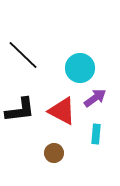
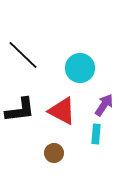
purple arrow: moved 9 px right, 7 px down; rotated 20 degrees counterclockwise
